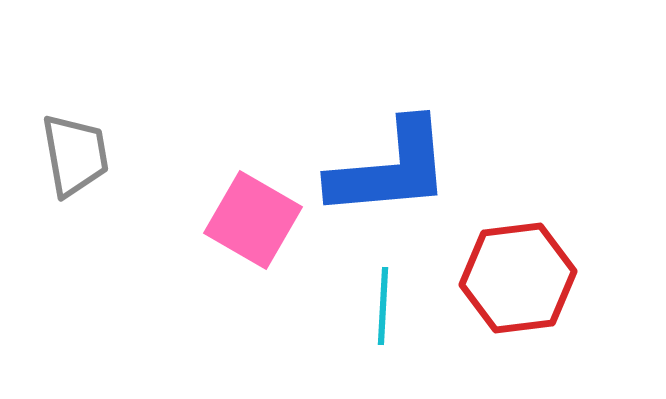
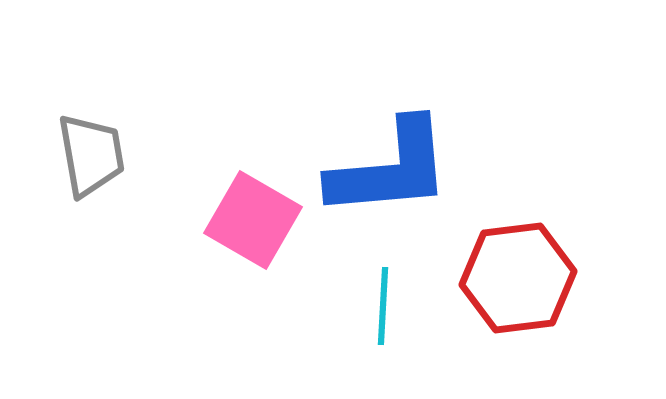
gray trapezoid: moved 16 px right
